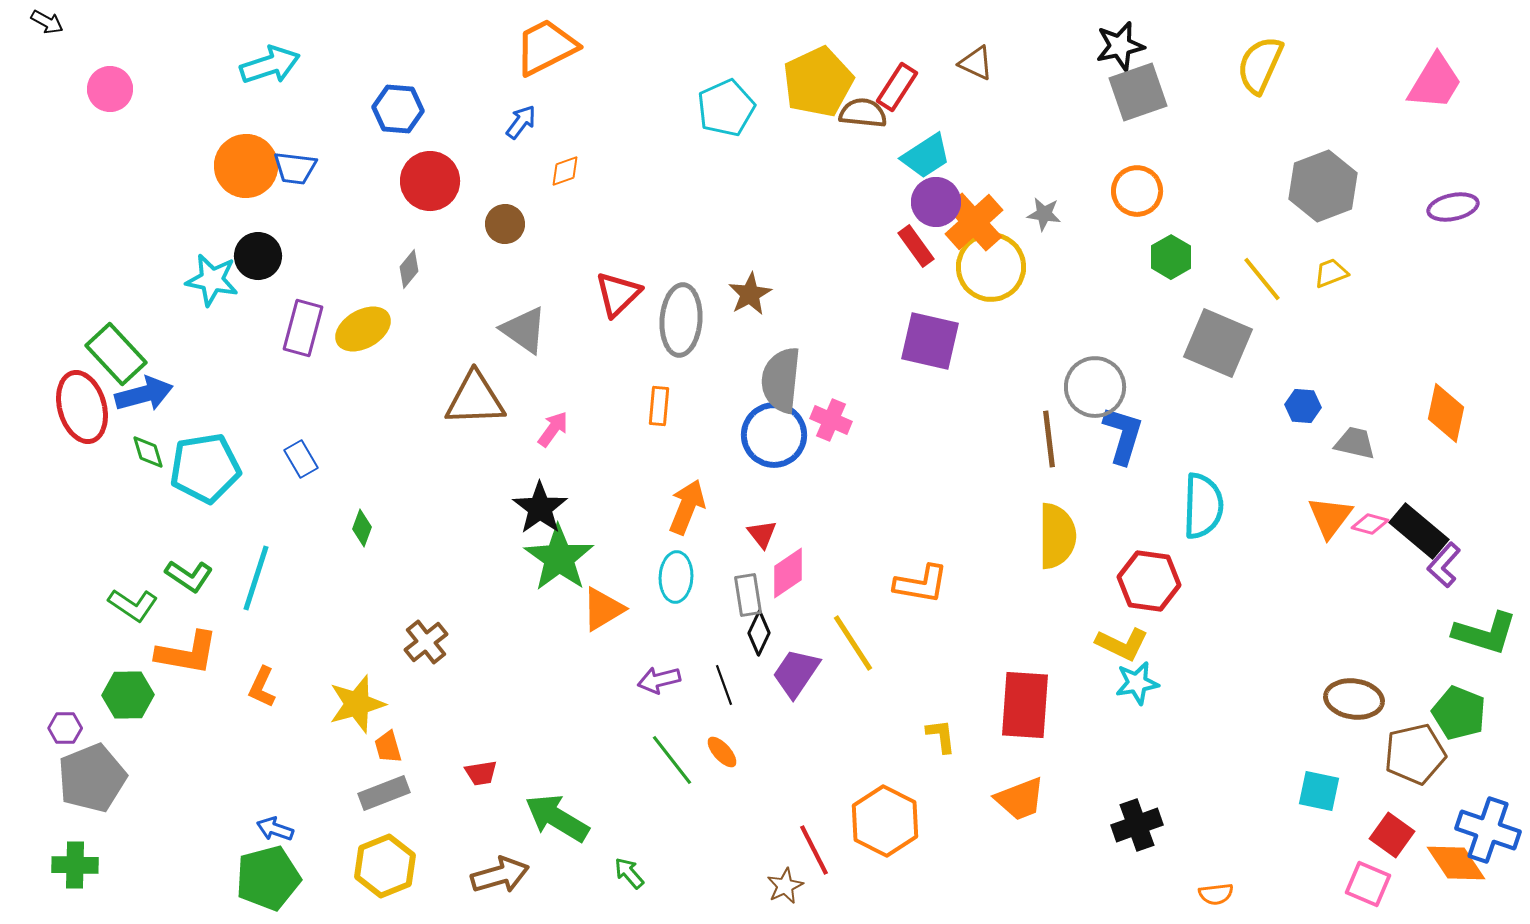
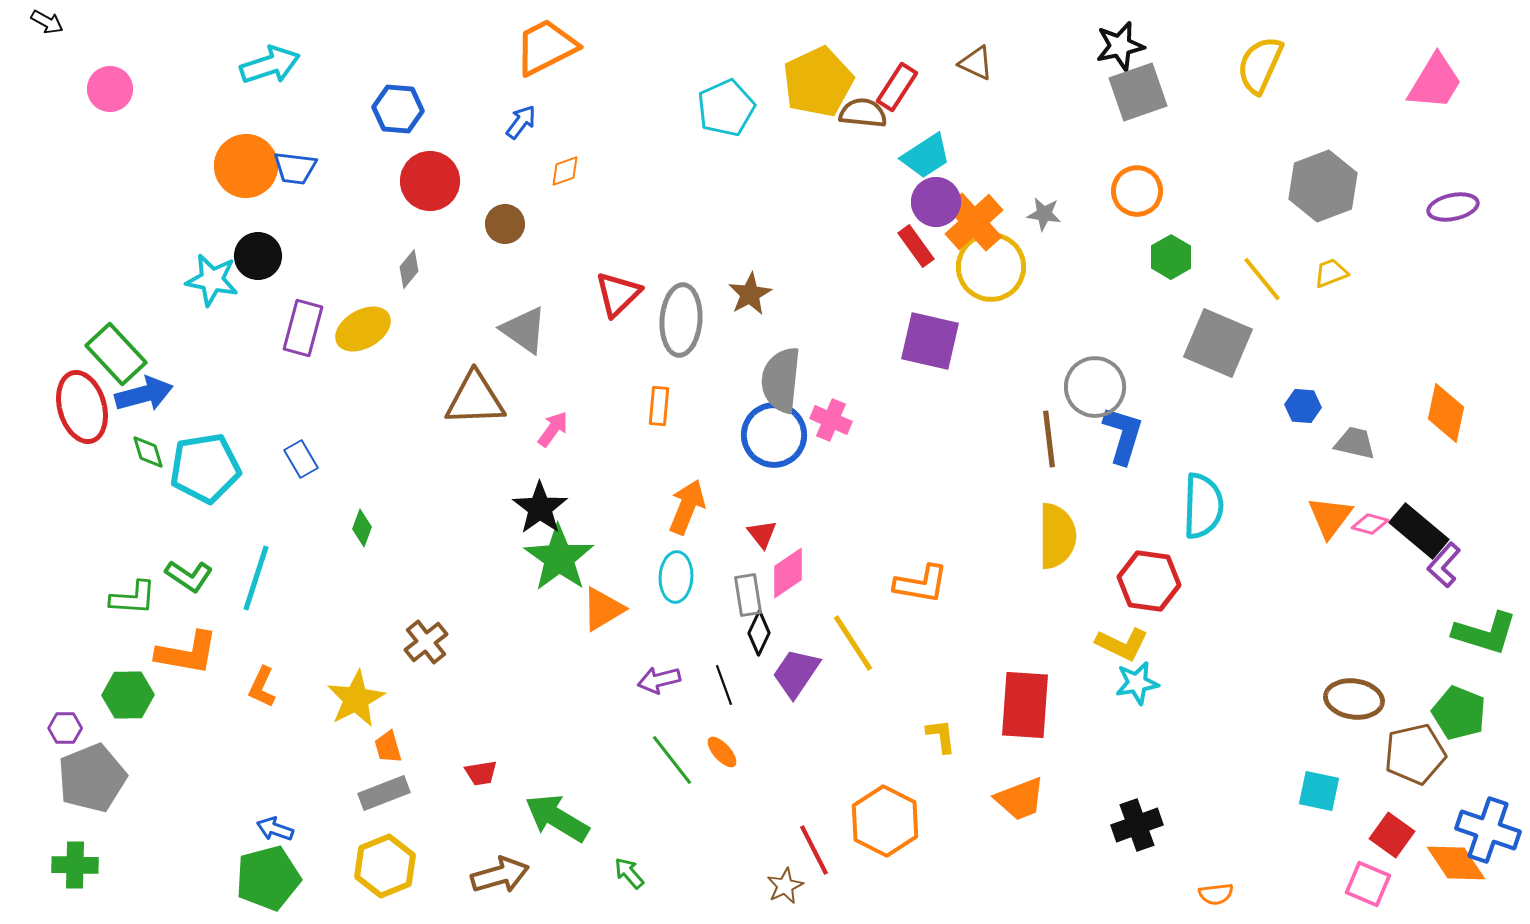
green L-shape at (133, 605): moved 7 px up; rotated 30 degrees counterclockwise
yellow star at (357, 704): moved 1 px left, 5 px up; rotated 12 degrees counterclockwise
